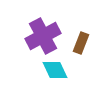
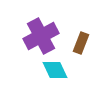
purple cross: moved 2 px left
